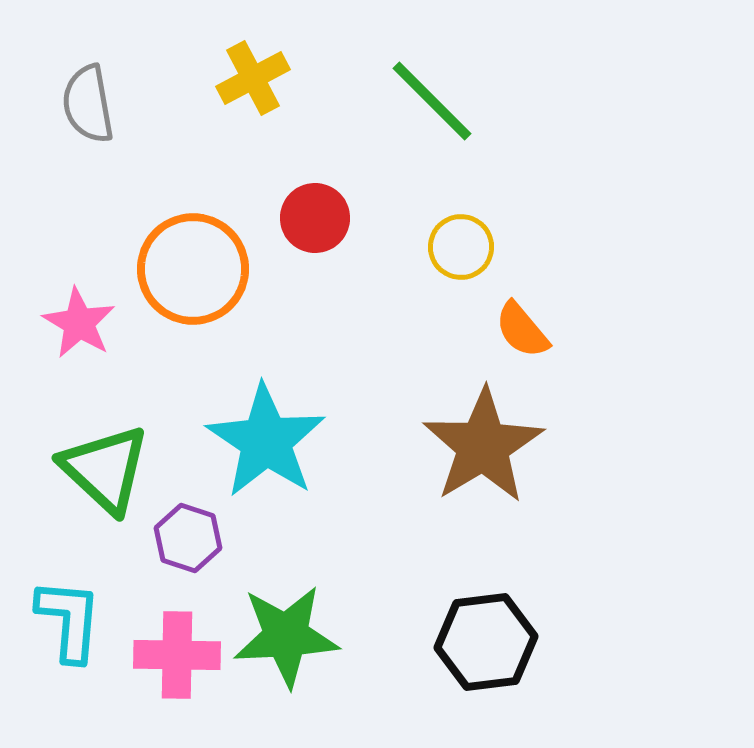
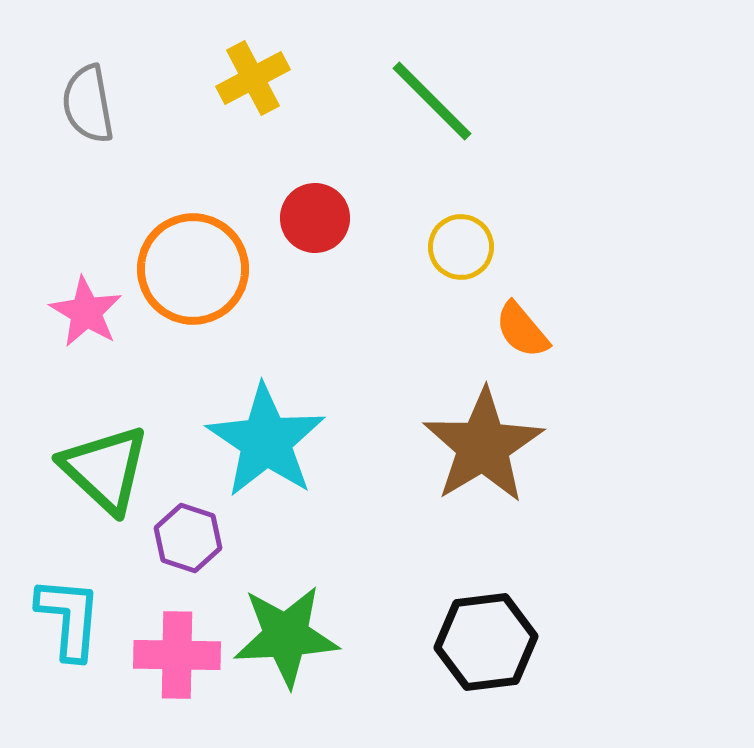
pink star: moved 7 px right, 11 px up
cyan L-shape: moved 2 px up
